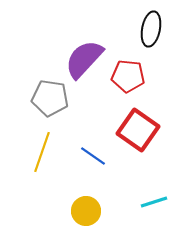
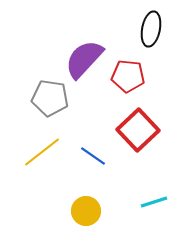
red square: rotated 12 degrees clockwise
yellow line: rotated 33 degrees clockwise
